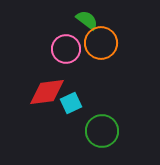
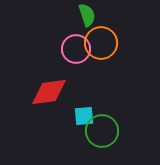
green semicircle: moved 5 px up; rotated 35 degrees clockwise
pink circle: moved 10 px right
red diamond: moved 2 px right
cyan square: moved 13 px right, 13 px down; rotated 20 degrees clockwise
